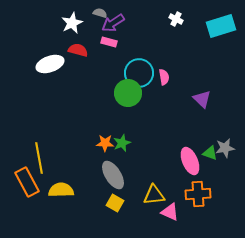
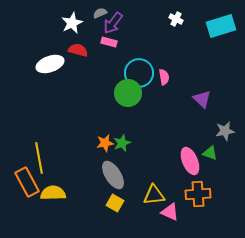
gray semicircle: rotated 40 degrees counterclockwise
purple arrow: rotated 20 degrees counterclockwise
orange star: rotated 12 degrees counterclockwise
gray star: moved 17 px up
yellow semicircle: moved 8 px left, 3 px down
